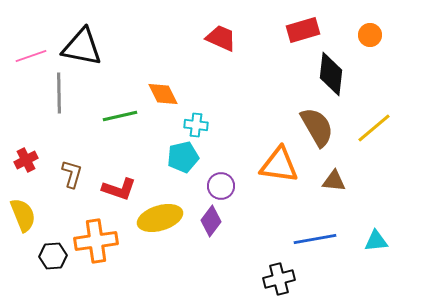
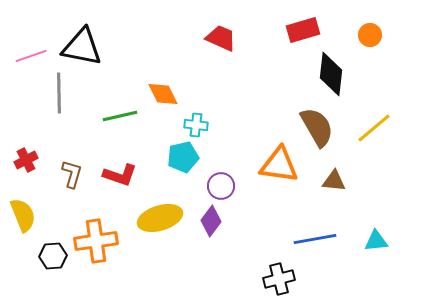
red L-shape: moved 1 px right, 14 px up
